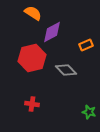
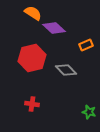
purple diamond: moved 2 px right, 4 px up; rotated 70 degrees clockwise
